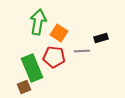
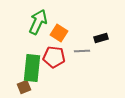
green arrow: rotated 15 degrees clockwise
green rectangle: rotated 28 degrees clockwise
